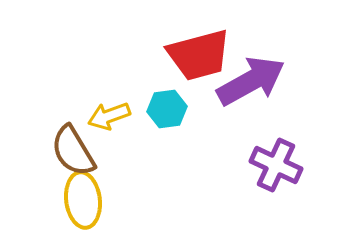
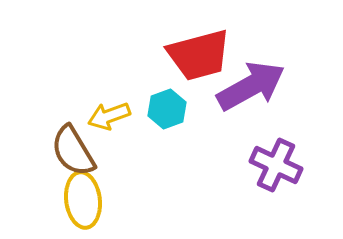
purple arrow: moved 5 px down
cyan hexagon: rotated 12 degrees counterclockwise
